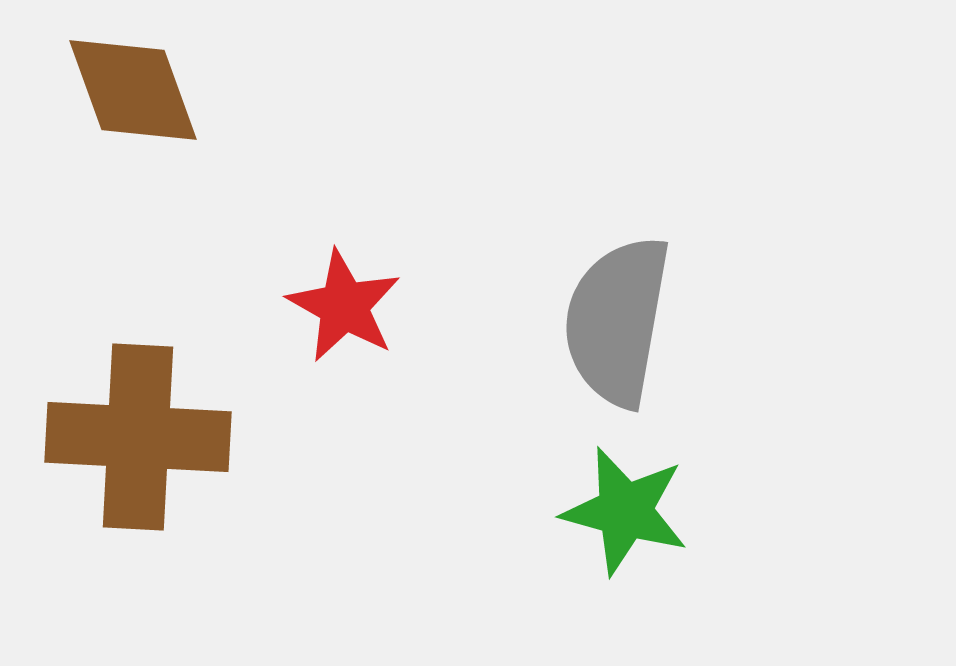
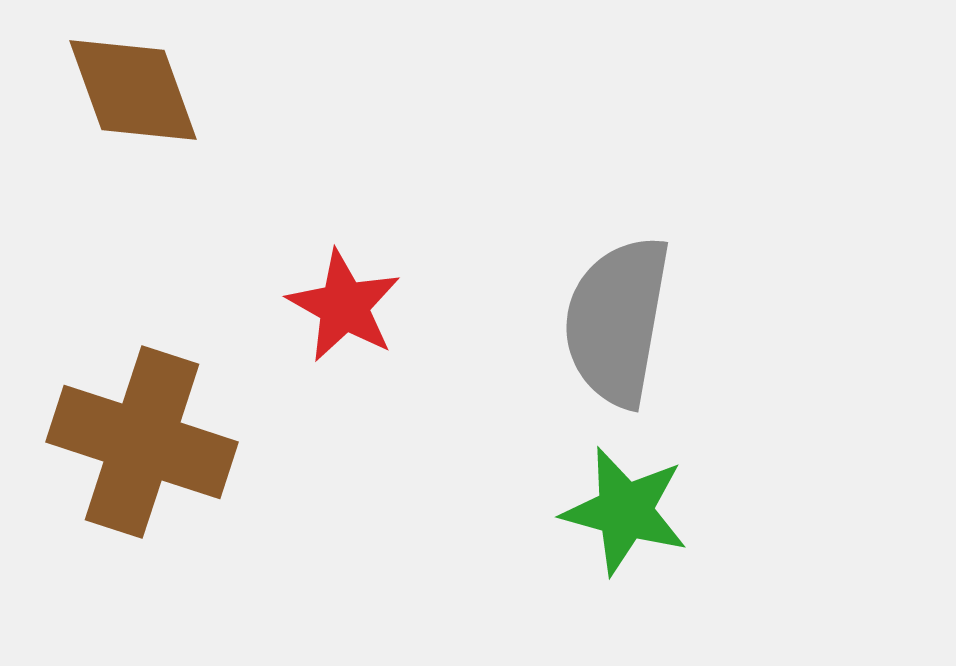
brown cross: moved 4 px right, 5 px down; rotated 15 degrees clockwise
